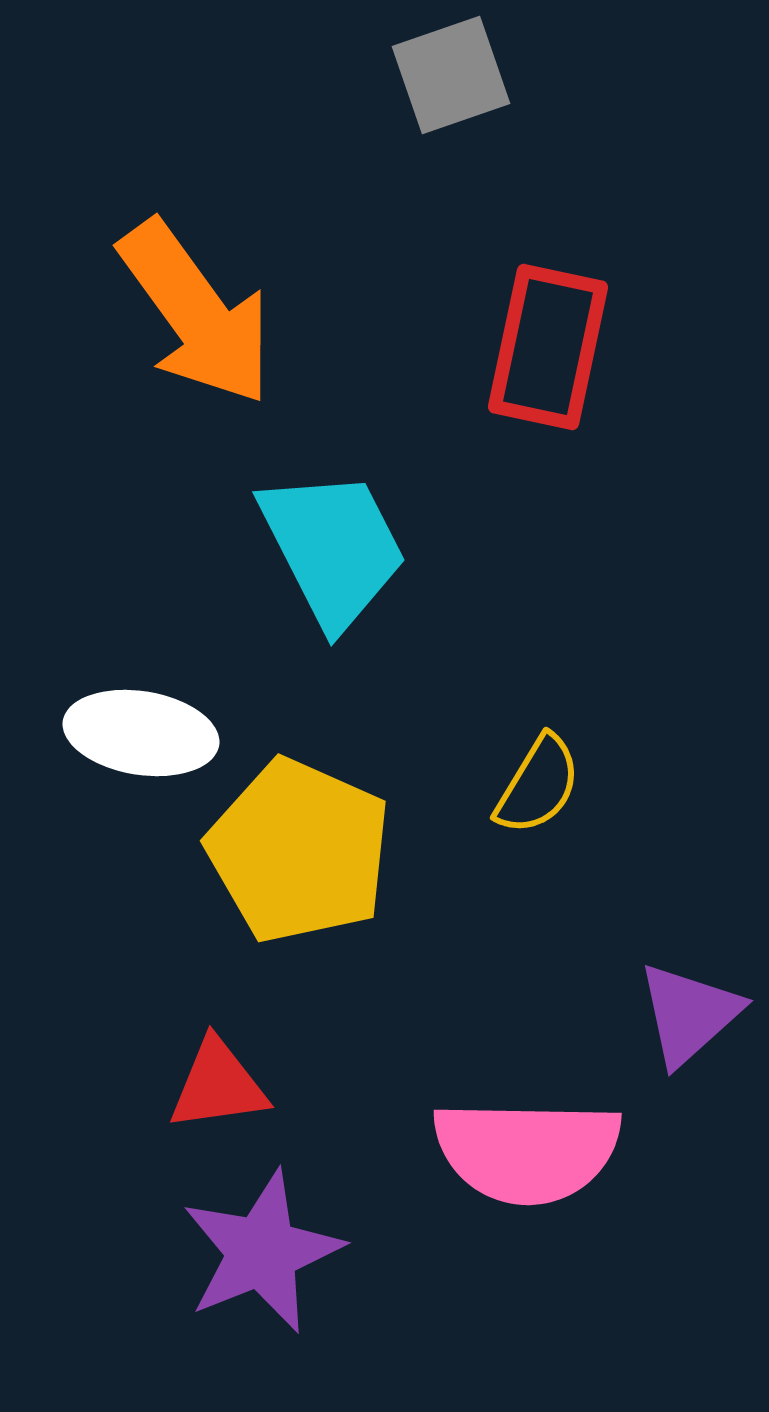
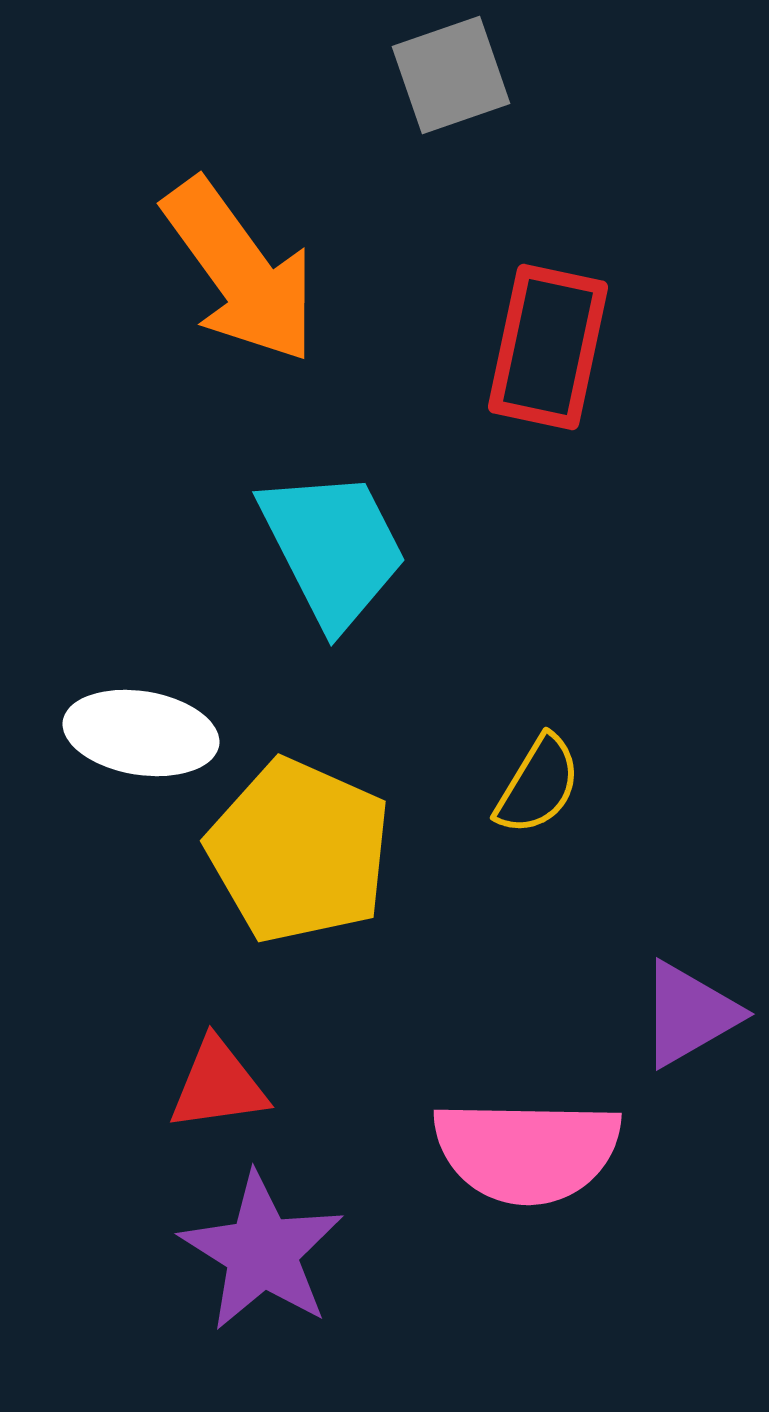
orange arrow: moved 44 px right, 42 px up
purple triangle: rotated 12 degrees clockwise
purple star: rotated 18 degrees counterclockwise
